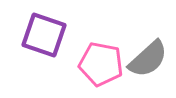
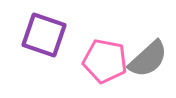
pink pentagon: moved 4 px right, 3 px up
